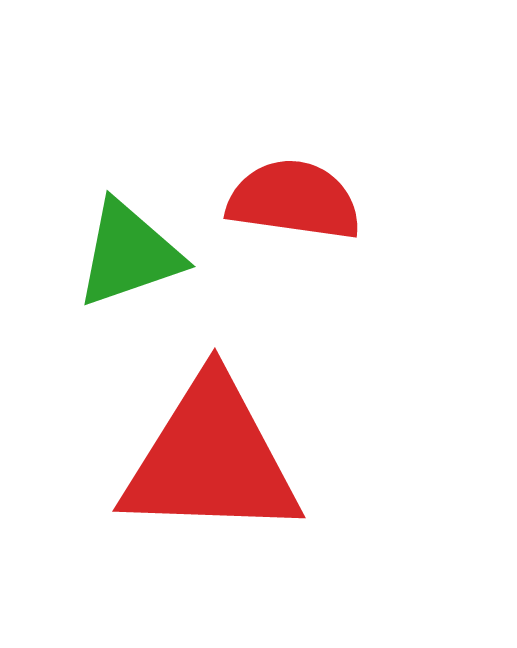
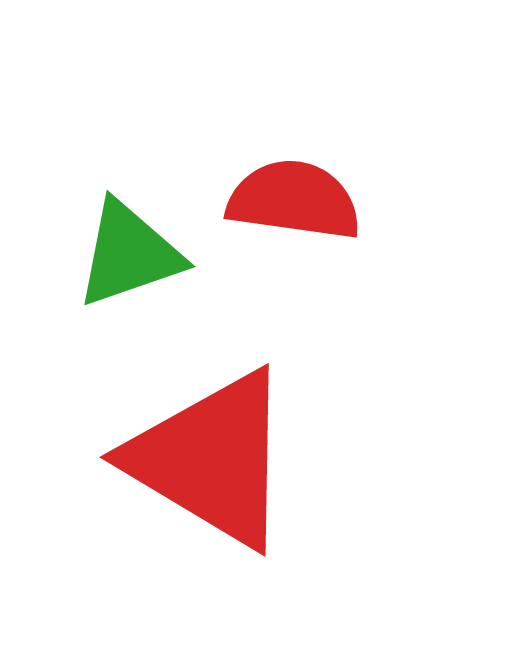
red triangle: rotated 29 degrees clockwise
